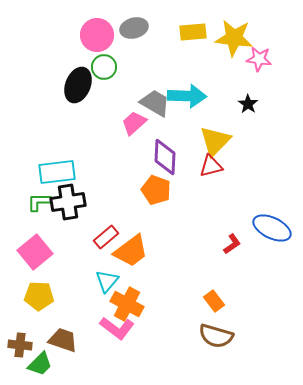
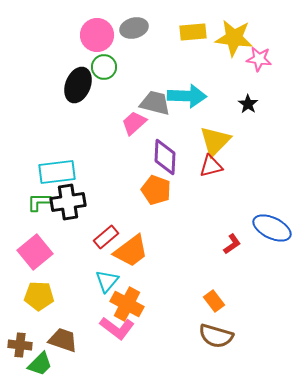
gray trapezoid: rotated 16 degrees counterclockwise
